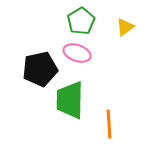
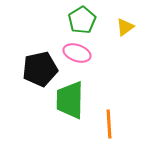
green pentagon: moved 1 px right, 1 px up
